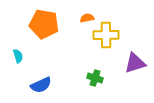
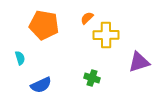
orange semicircle: rotated 32 degrees counterclockwise
orange pentagon: moved 1 px down
cyan semicircle: moved 2 px right, 2 px down
purple triangle: moved 4 px right, 1 px up
green cross: moved 3 px left
